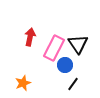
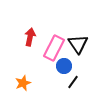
blue circle: moved 1 px left, 1 px down
black line: moved 2 px up
